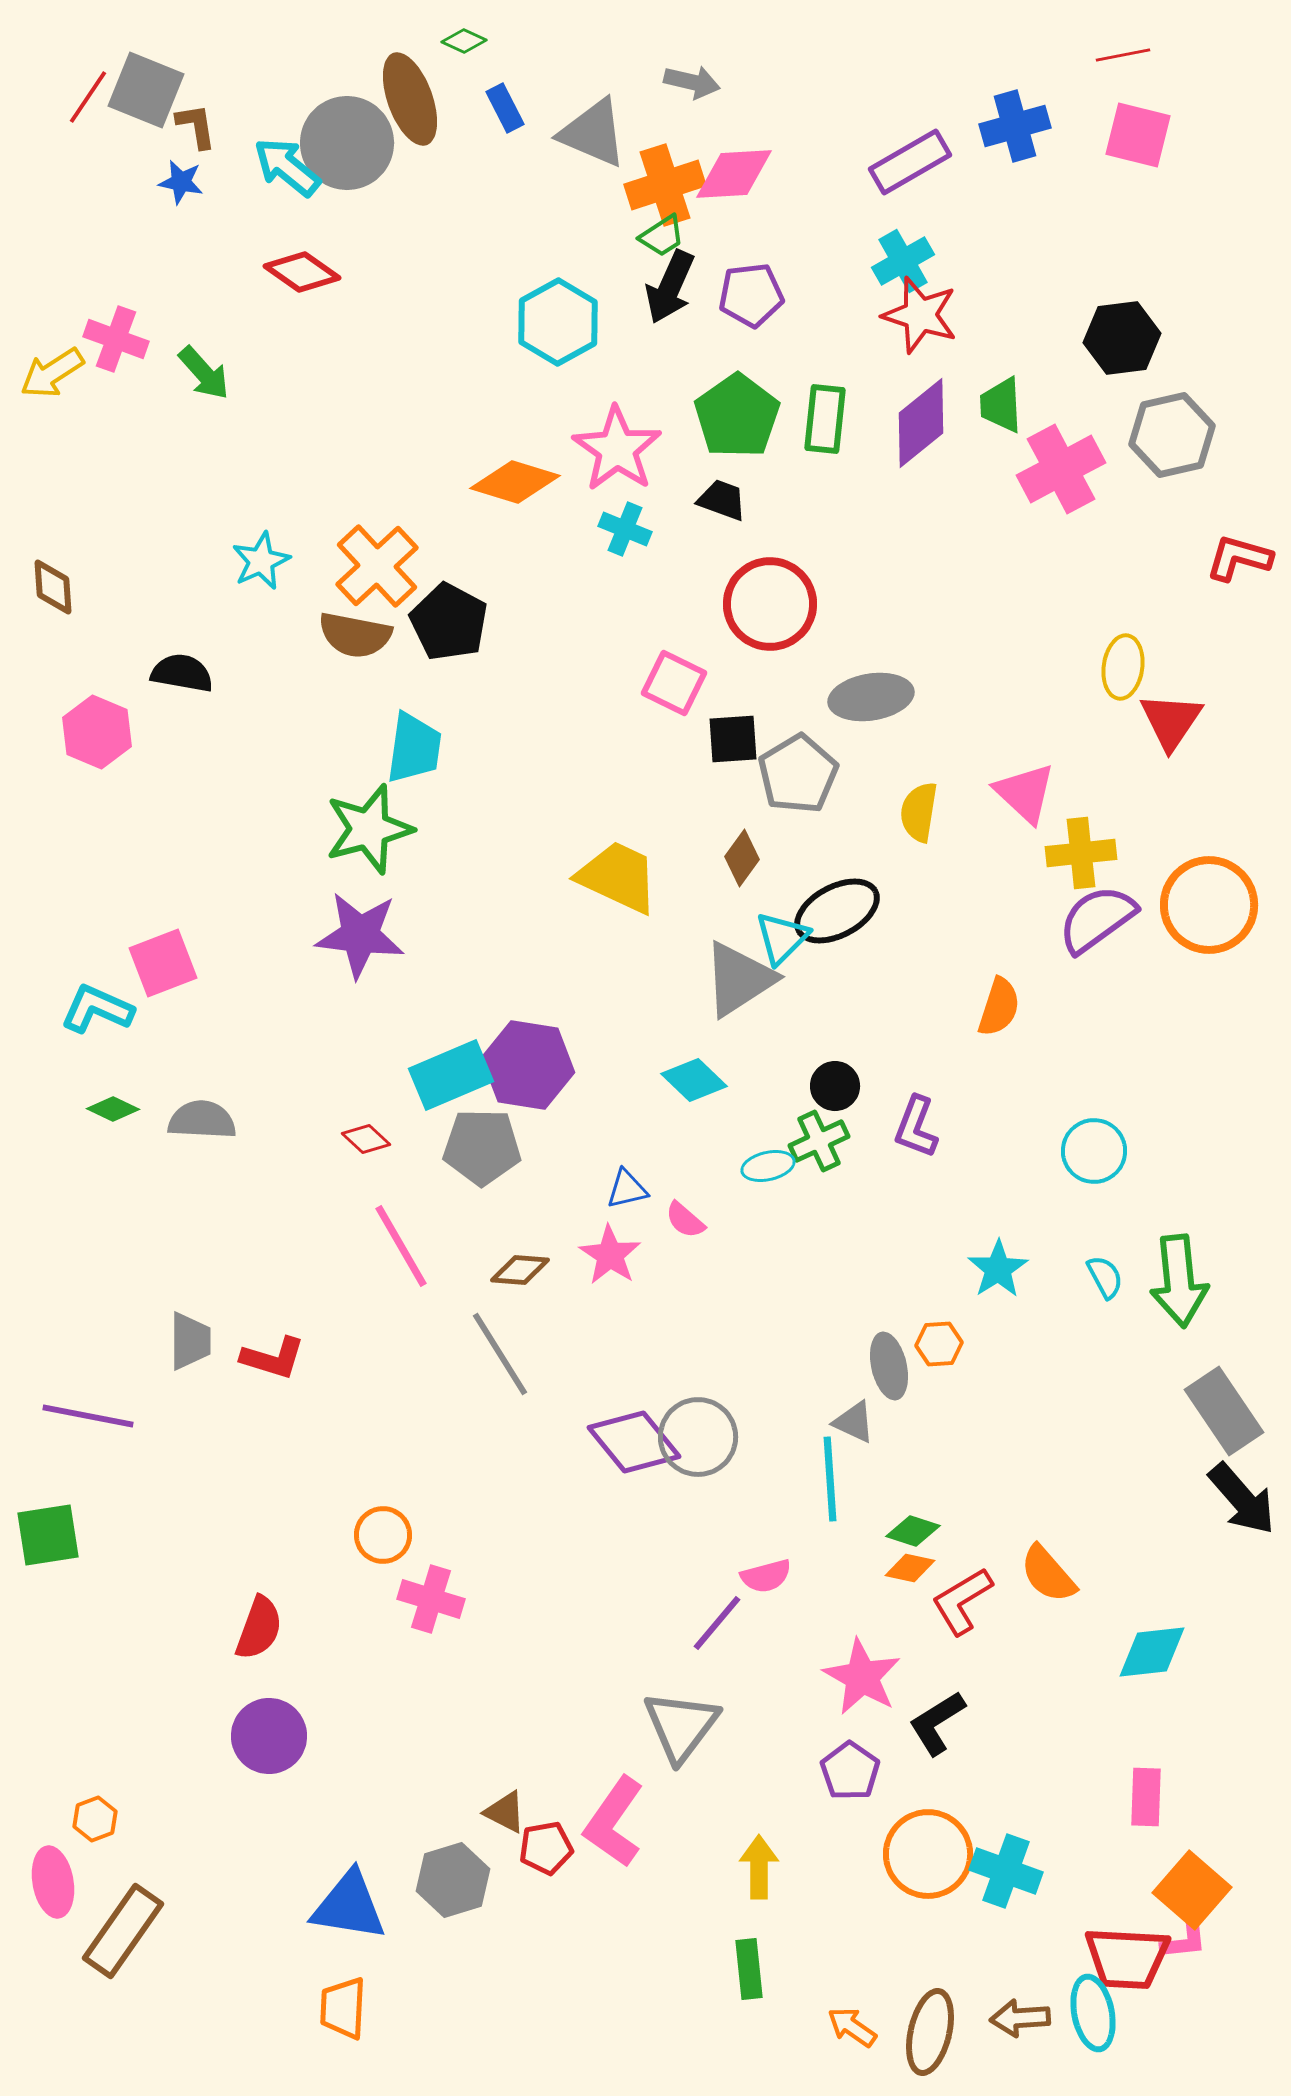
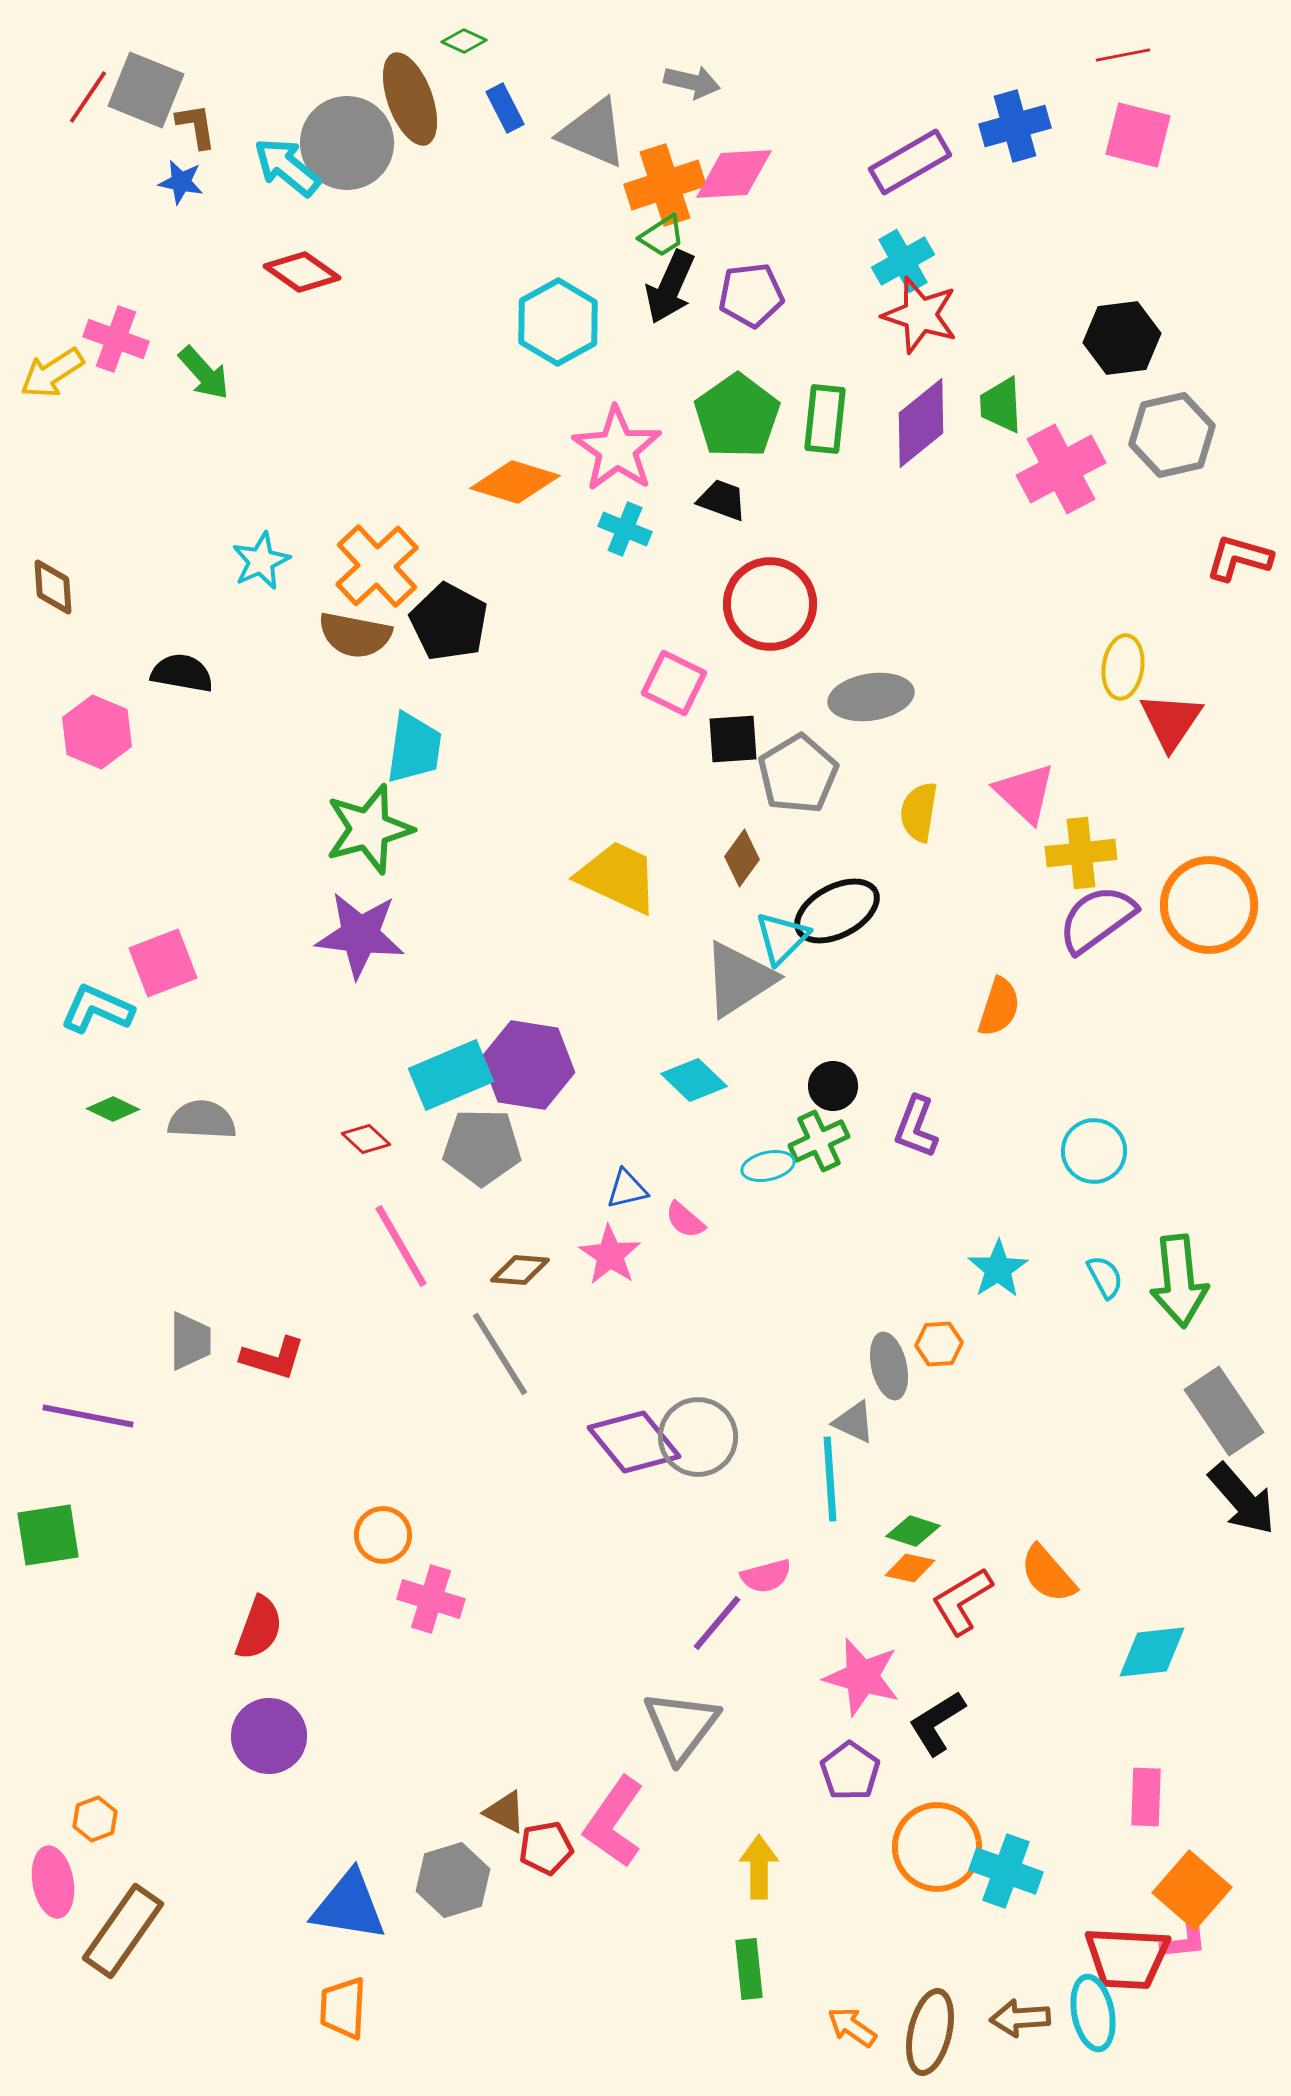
black circle at (835, 1086): moved 2 px left
pink star at (862, 1677): rotated 14 degrees counterclockwise
orange circle at (928, 1854): moved 9 px right, 7 px up
